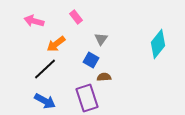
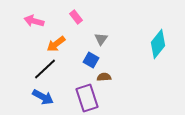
blue arrow: moved 2 px left, 4 px up
